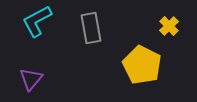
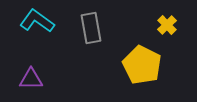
cyan L-shape: rotated 64 degrees clockwise
yellow cross: moved 2 px left, 1 px up
purple triangle: rotated 50 degrees clockwise
